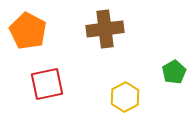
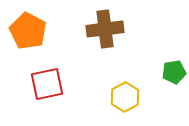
green pentagon: rotated 20 degrees clockwise
